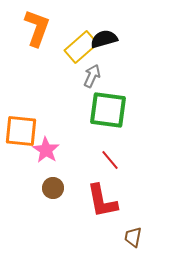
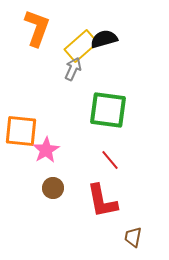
yellow rectangle: moved 1 px up
gray arrow: moved 19 px left, 7 px up
pink star: rotated 8 degrees clockwise
